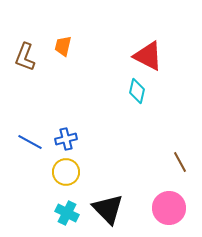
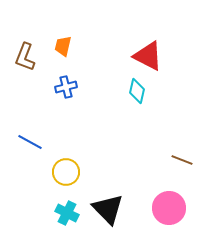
blue cross: moved 52 px up
brown line: moved 2 px right, 2 px up; rotated 40 degrees counterclockwise
